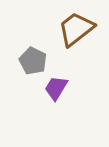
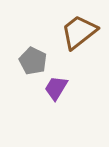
brown trapezoid: moved 3 px right, 3 px down
